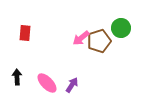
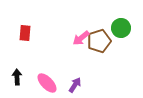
purple arrow: moved 3 px right
